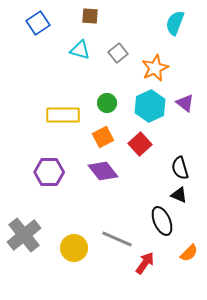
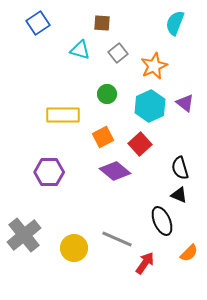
brown square: moved 12 px right, 7 px down
orange star: moved 1 px left, 2 px up
green circle: moved 9 px up
purple diamond: moved 12 px right; rotated 12 degrees counterclockwise
